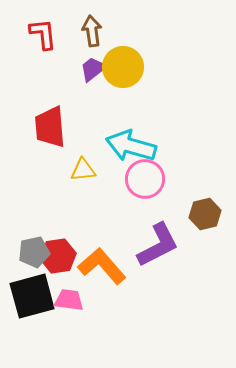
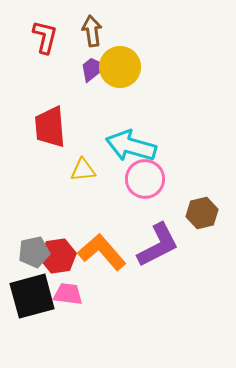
red L-shape: moved 2 px right, 3 px down; rotated 20 degrees clockwise
yellow circle: moved 3 px left
brown hexagon: moved 3 px left, 1 px up
orange L-shape: moved 14 px up
pink trapezoid: moved 1 px left, 6 px up
